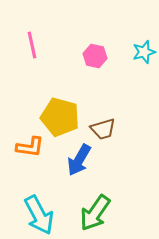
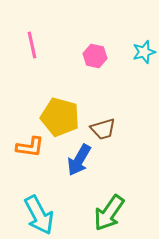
green arrow: moved 14 px right
